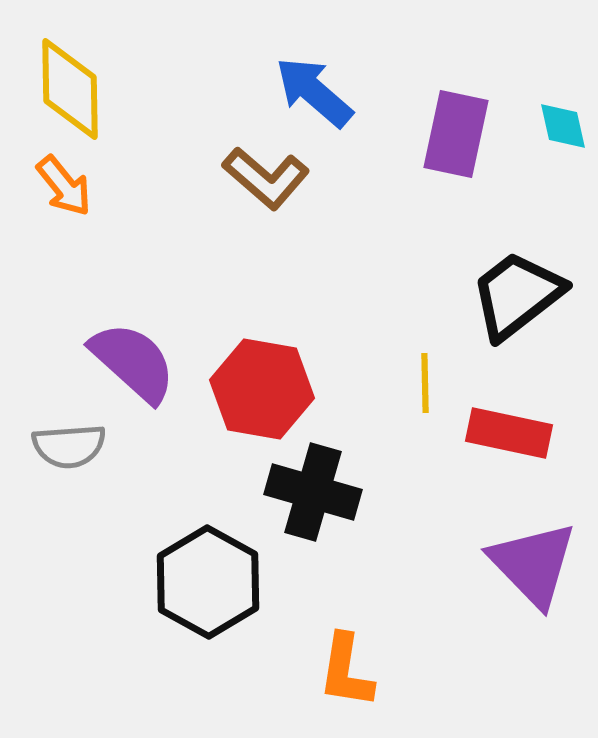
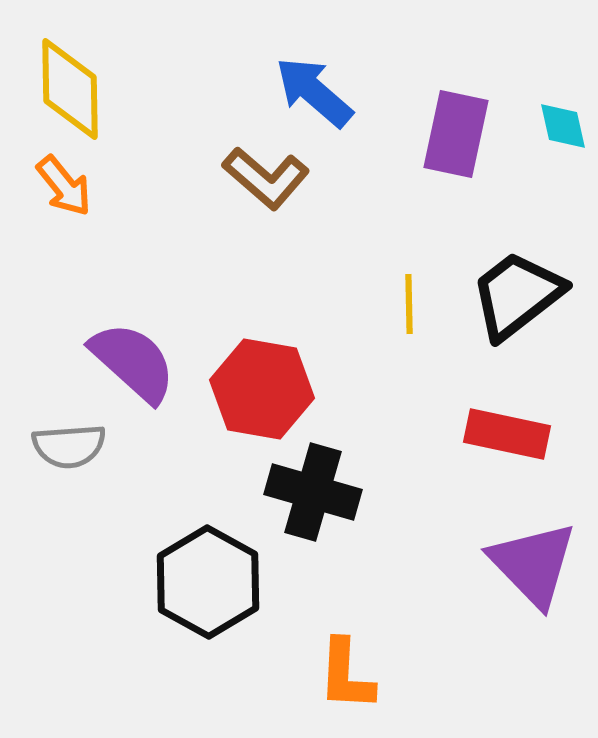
yellow line: moved 16 px left, 79 px up
red rectangle: moved 2 px left, 1 px down
orange L-shape: moved 4 px down; rotated 6 degrees counterclockwise
